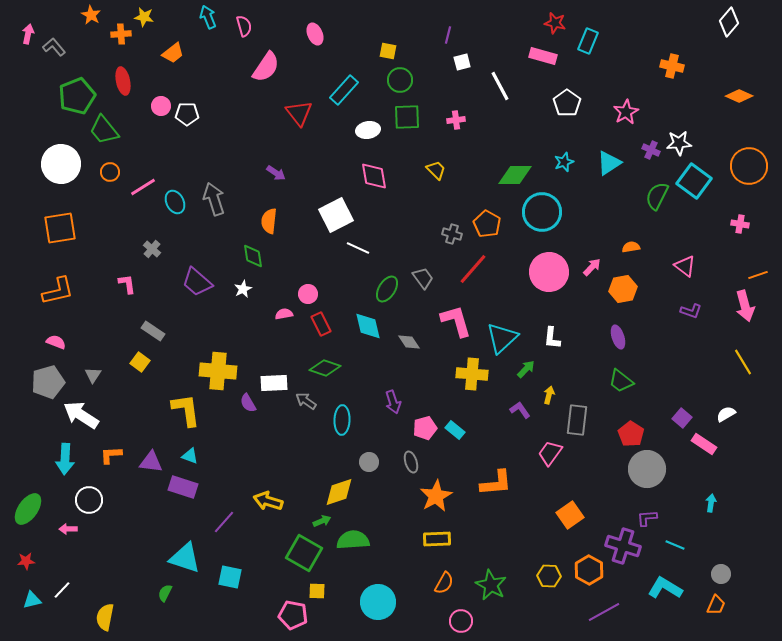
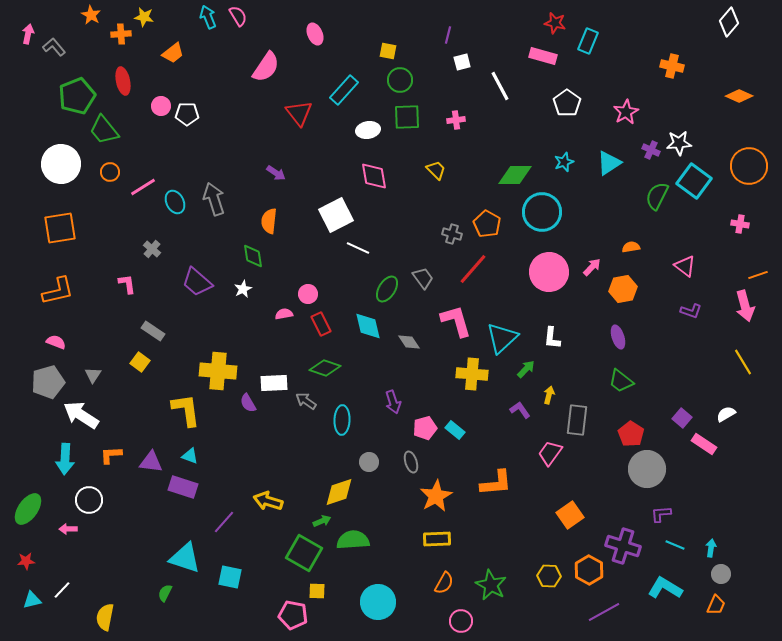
pink semicircle at (244, 26): moved 6 px left, 10 px up; rotated 15 degrees counterclockwise
cyan arrow at (711, 503): moved 45 px down
purple L-shape at (647, 518): moved 14 px right, 4 px up
